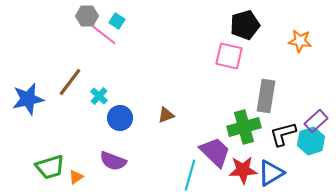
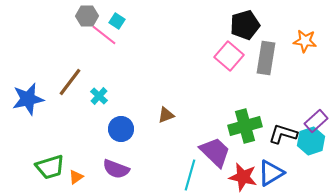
orange star: moved 5 px right
pink square: rotated 28 degrees clockwise
gray rectangle: moved 38 px up
blue circle: moved 1 px right, 11 px down
green cross: moved 1 px right, 1 px up
black L-shape: rotated 32 degrees clockwise
purple semicircle: moved 3 px right, 8 px down
red star: moved 7 px down; rotated 16 degrees clockwise
